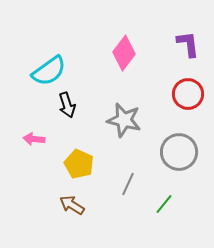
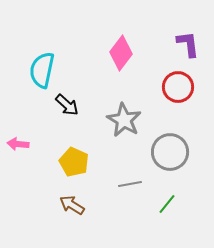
pink diamond: moved 3 px left
cyan semicircle: moved 7 px left, 1 px up; rotated 138 degrees clockwise
red circle: moved 10 px left, 7 px up
black arrow: rotated 30 degrees counterclockwise
gray star: rotated 16 degrees clockwise
pink arrow: moved 16 px left, 5 px down
gray circle: moved 9 px left
yellow pentagon: moved 5 px left, 2 px up
gray line: moved 2 px right; rotated 55 degrees clockwise
green line: moved 3 px right
